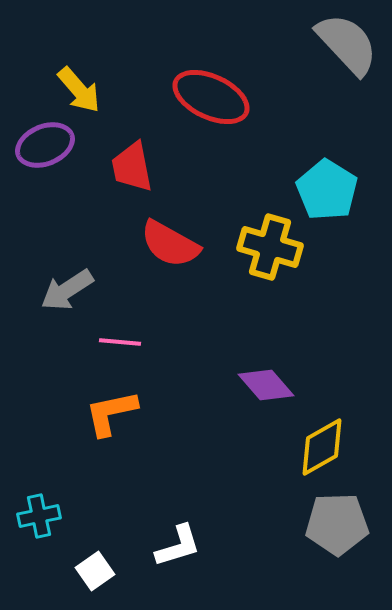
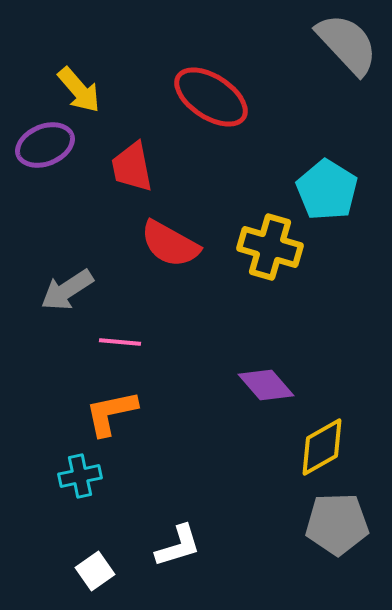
red ellipse: rotated 8 degrees clockwise
cyan cross: moved 41 px right, 40 px up
